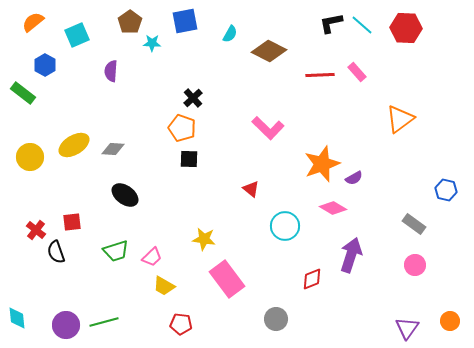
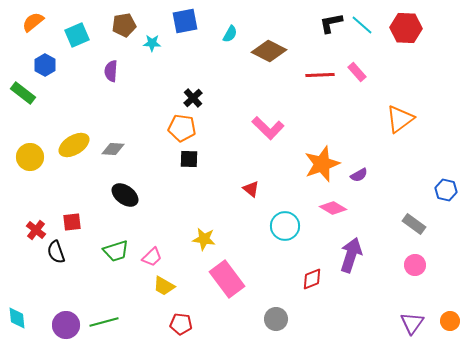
brown pentagon at (130, 22): moved 6 px left, 3 px down; rotated 25 degrees clockwise
orange pentagon at (182, 128): rotated 12 degrees counterclockwise
purple semicircle at (354, 178): moved 5 px right, 3 px up
purple triangle at (407, 328): moved 5 px right, 5 px up
